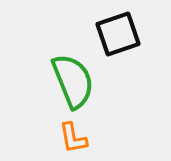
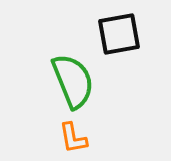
black square: moved 1 px right; rotated 9 degrees clockwise
